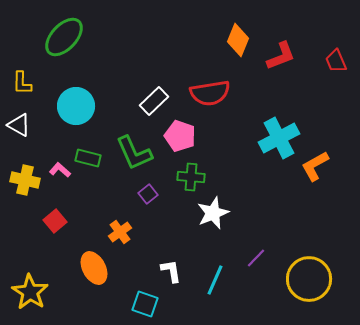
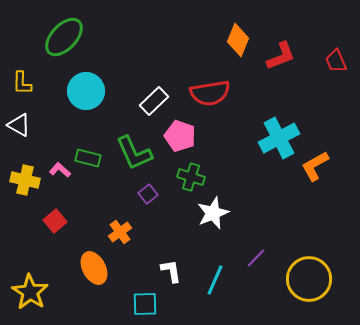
cyan circle: moved 10 px right, 15 px up
green cross: rotated 12 degrees clockwise
cyan square: rotated 20 degrees counterclockwise
